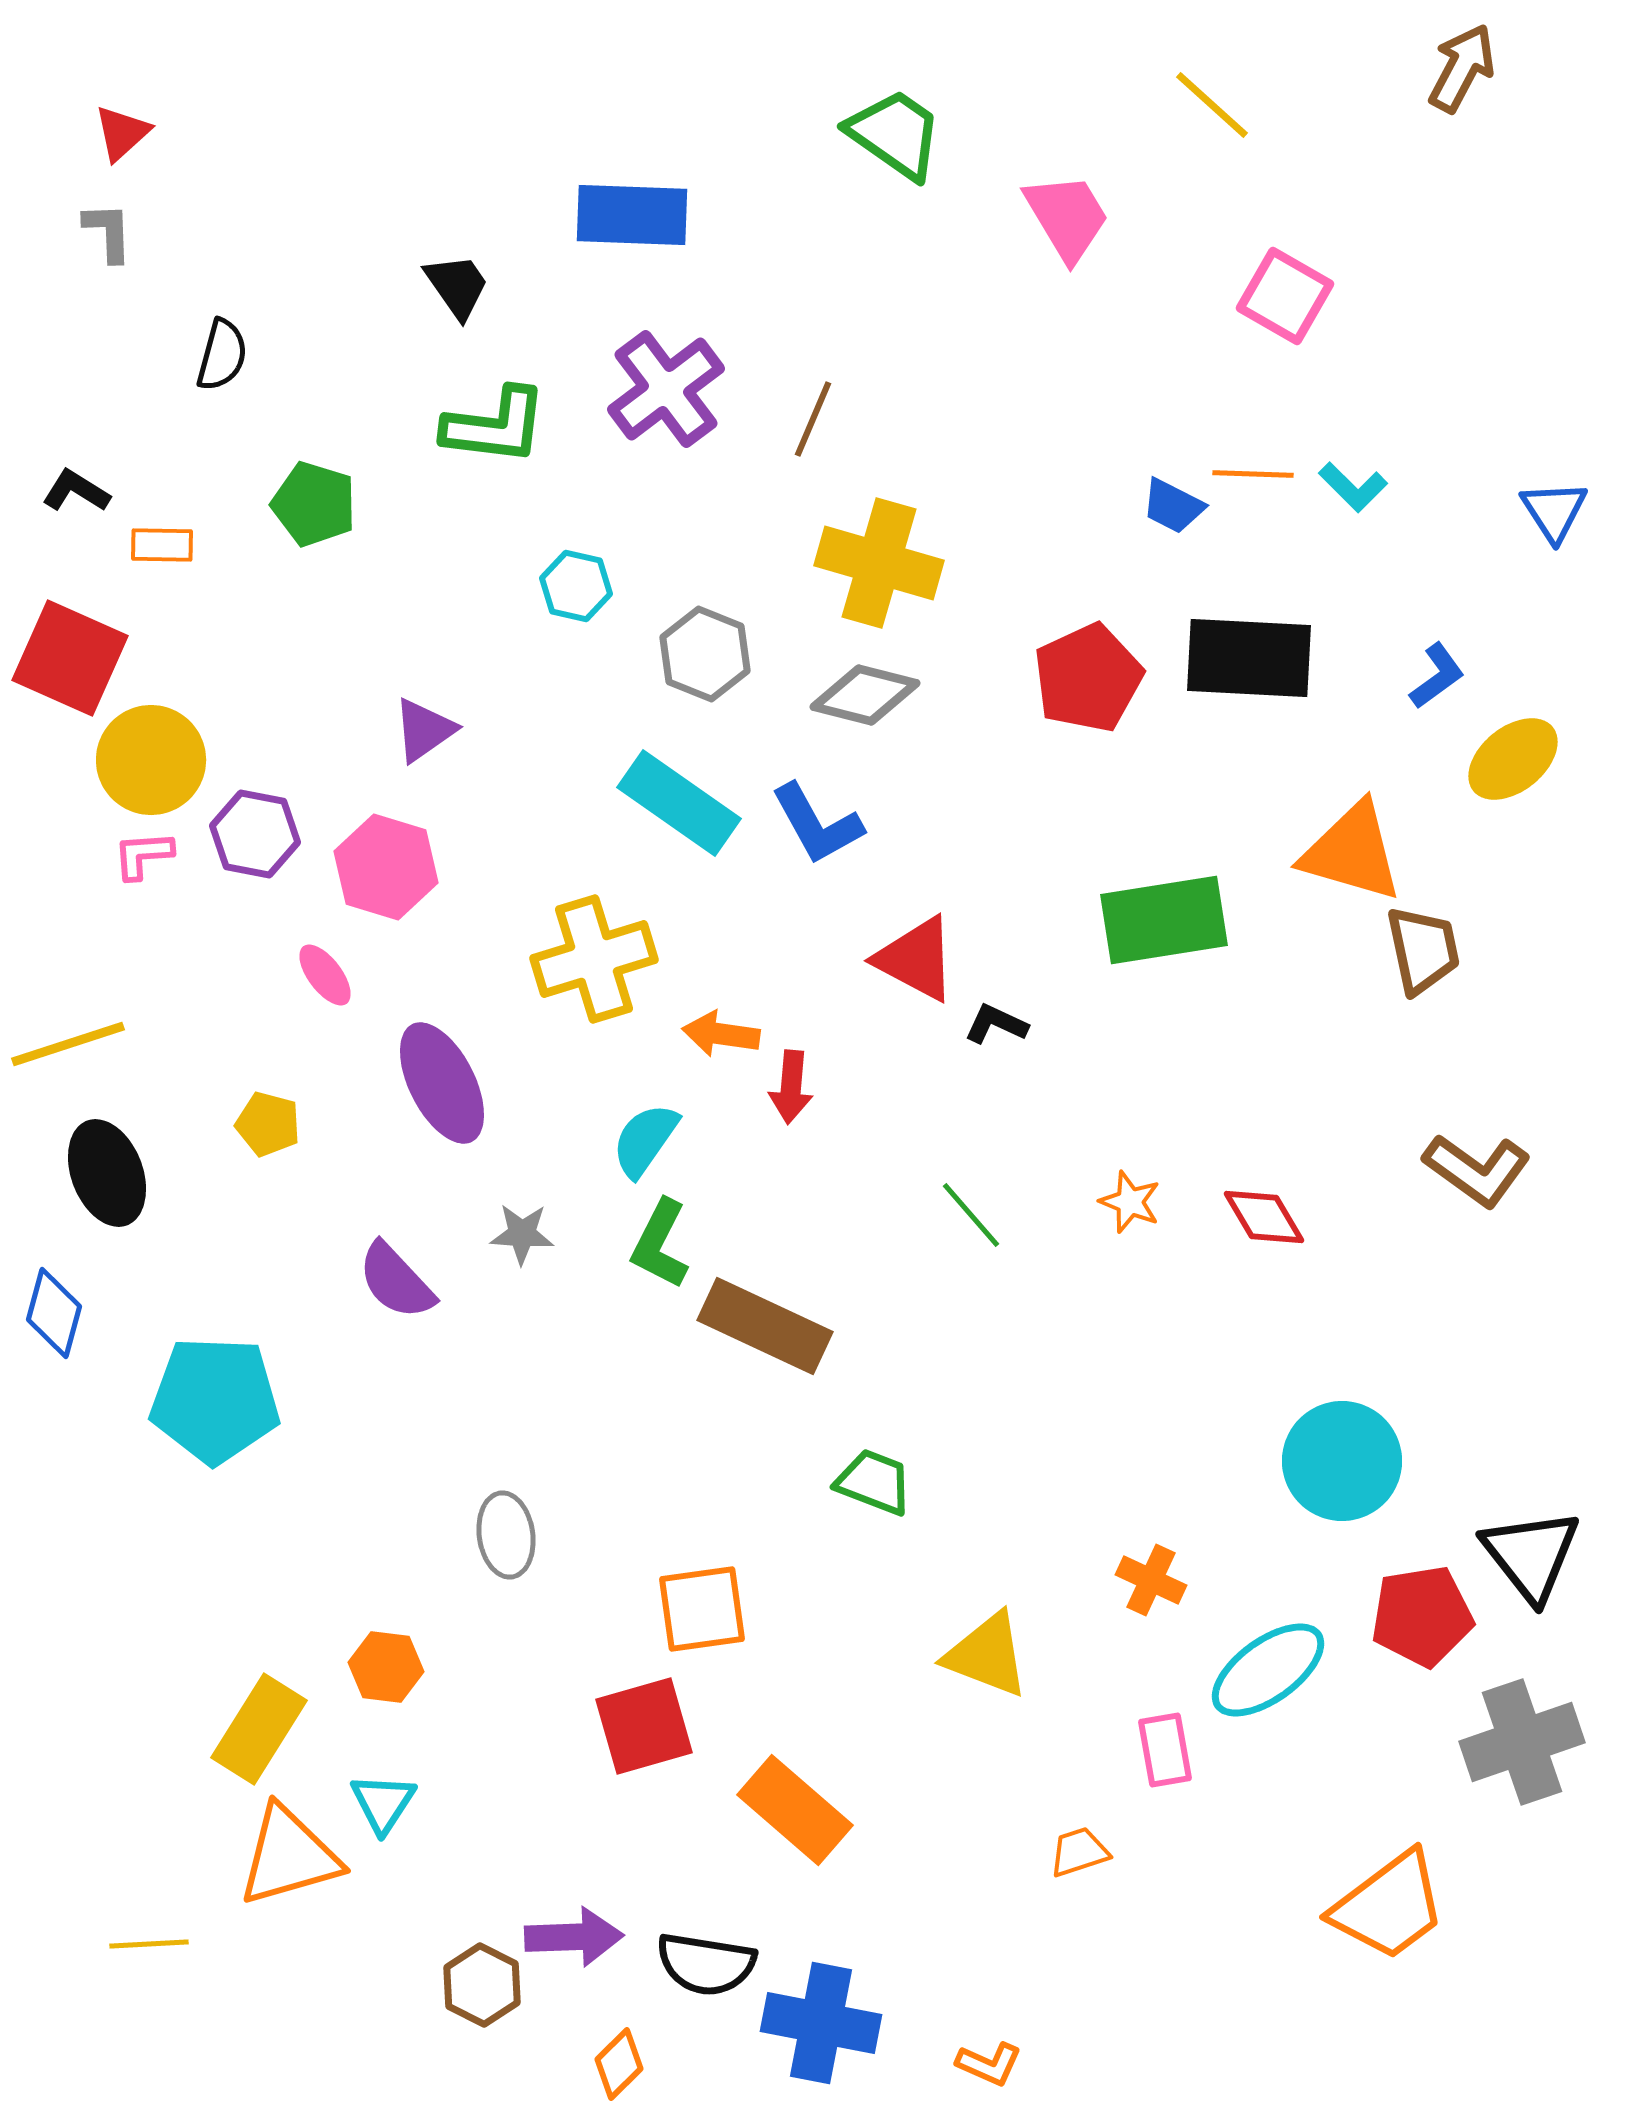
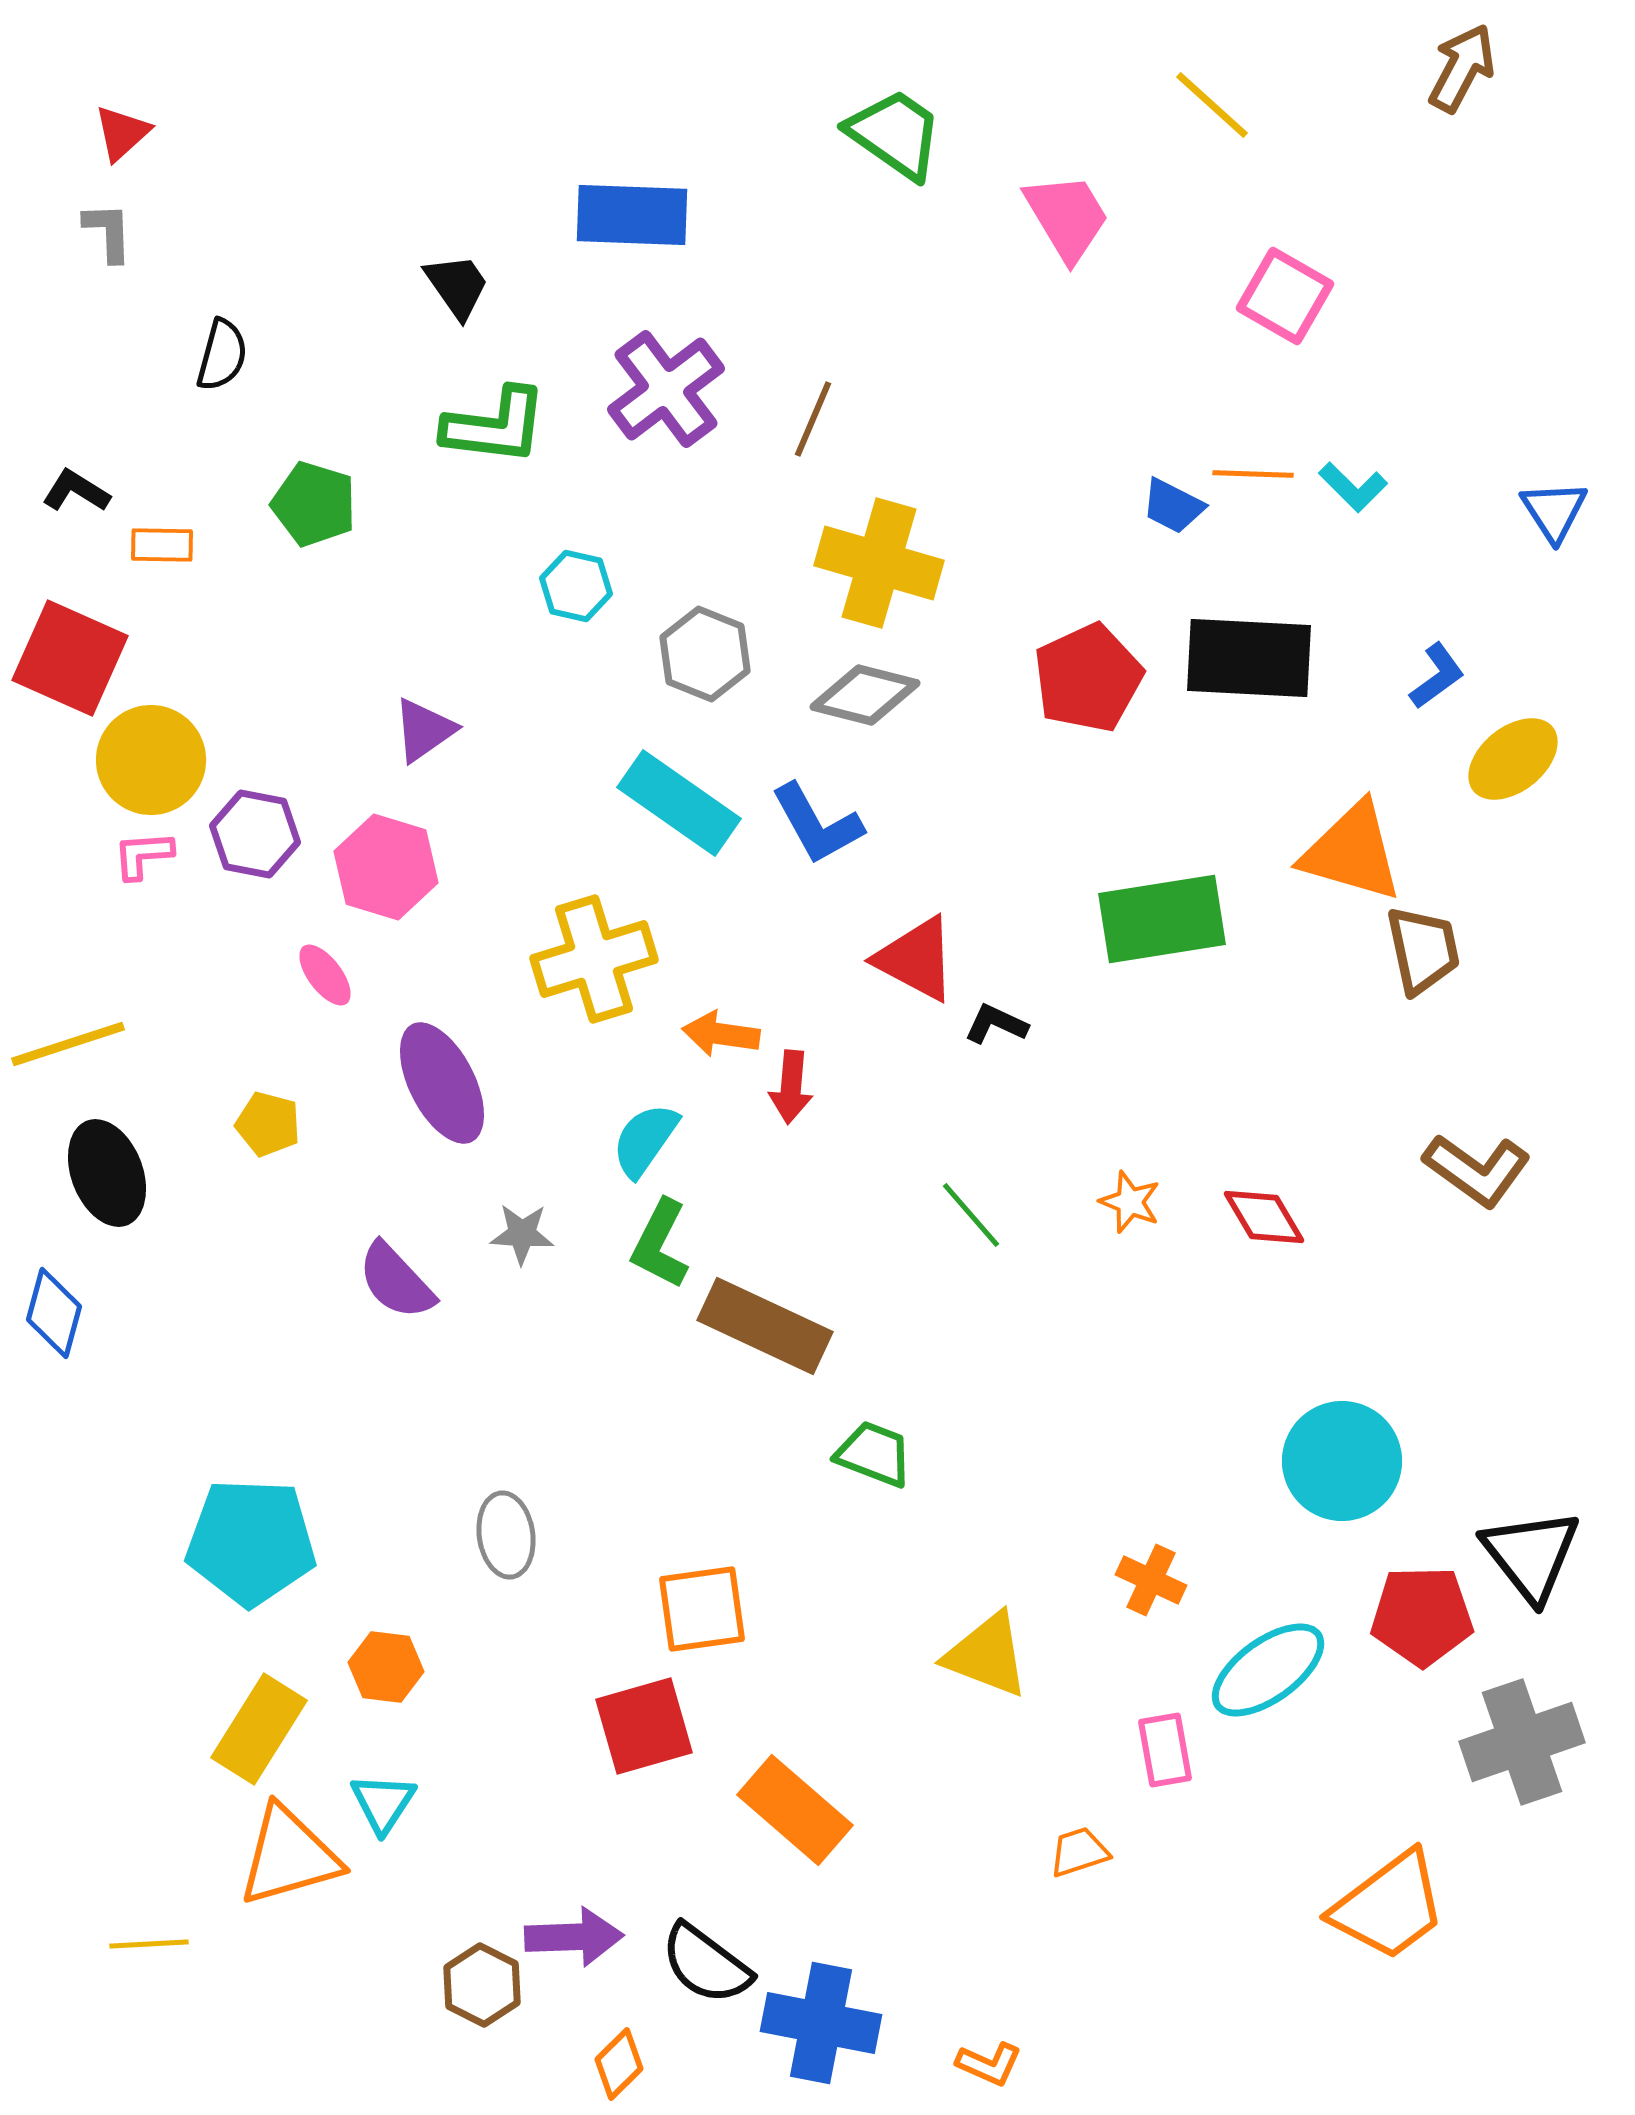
green rectangle at (1164, 920): moved 2 px left, 1 px up
cyan pentagon at (215, 1400): moved 36 px right, 142 px down
green trapezoid at (874, 1482): moved 28 px up
red pentagon at (1422, 1616): rotated 8 degrees clockwise
black semicircle at (706, 1964): rotated 28 degrees clockwise
